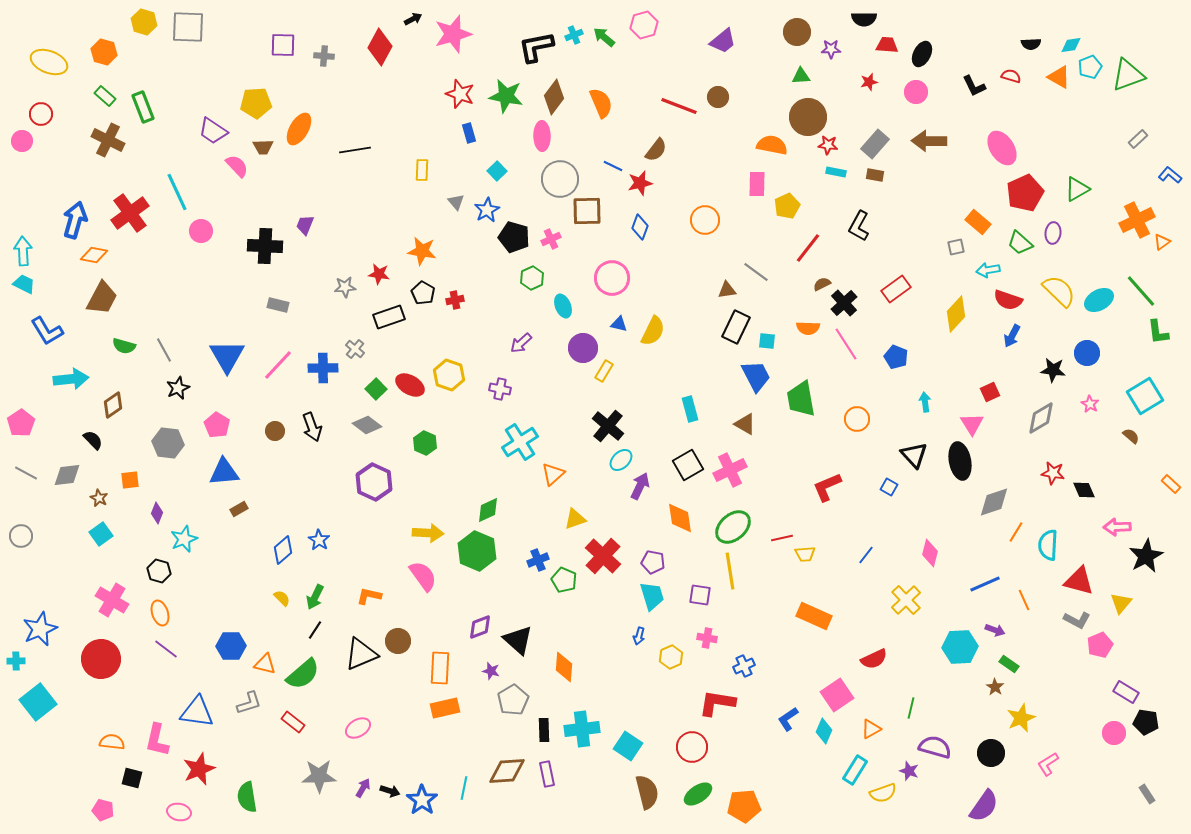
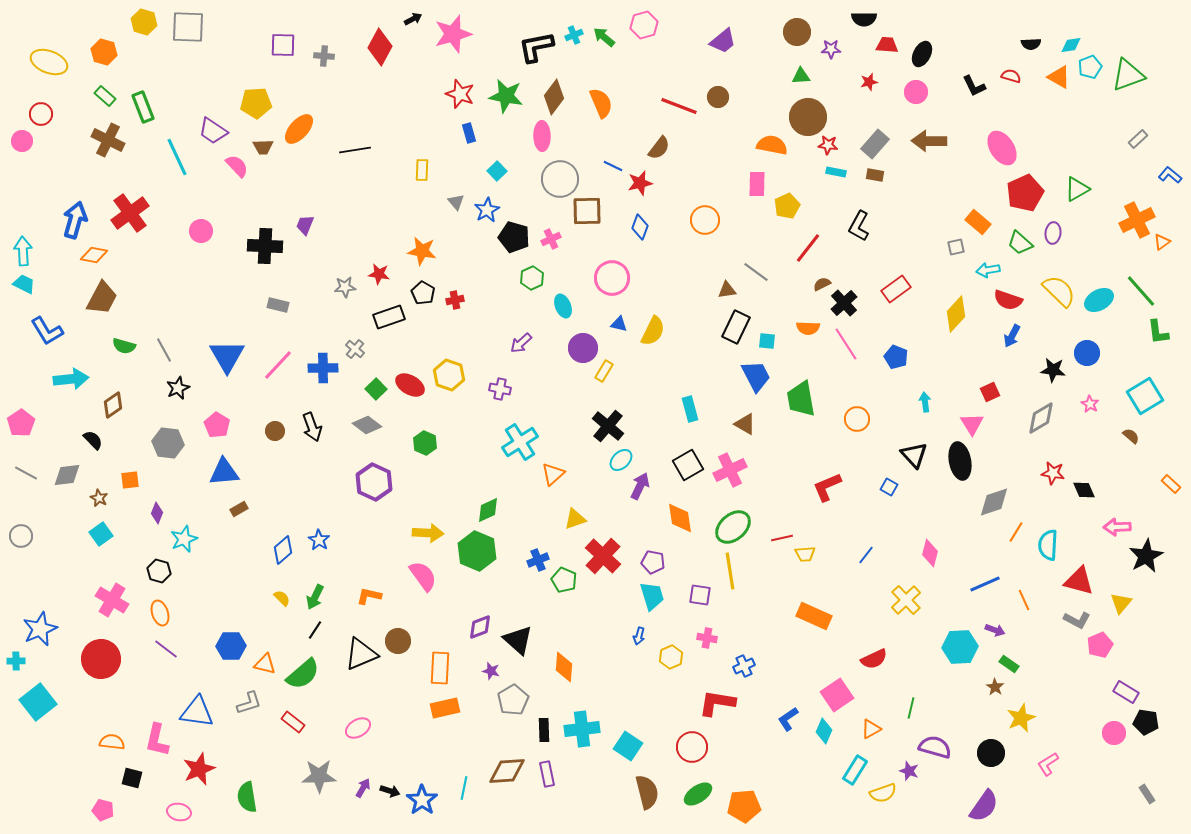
orange ellipse at (299, 129): rotated 12 degrees clockwise
brown semicircle at (656, 150): moved 3 px right, 2 px up
cyan line at (177, 192): moved 35 px up
